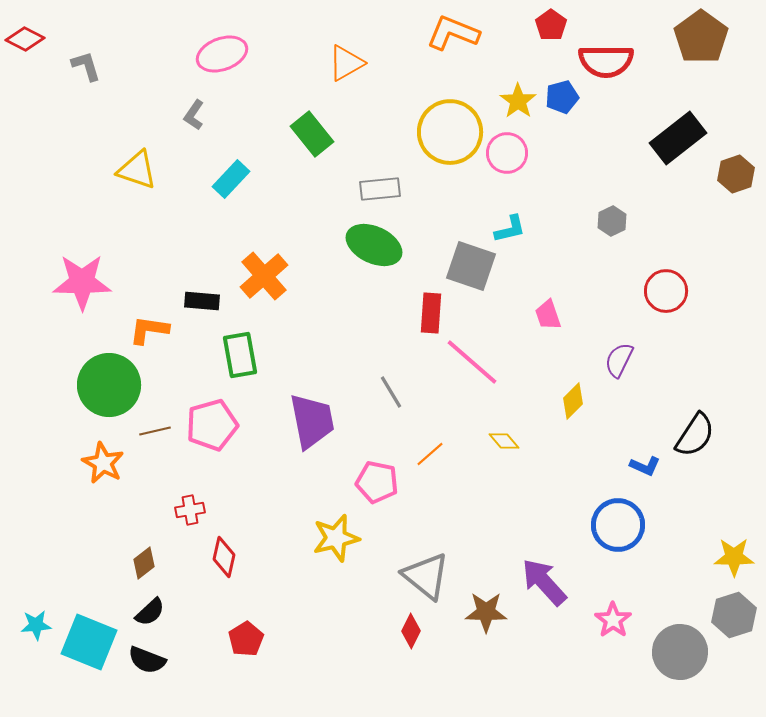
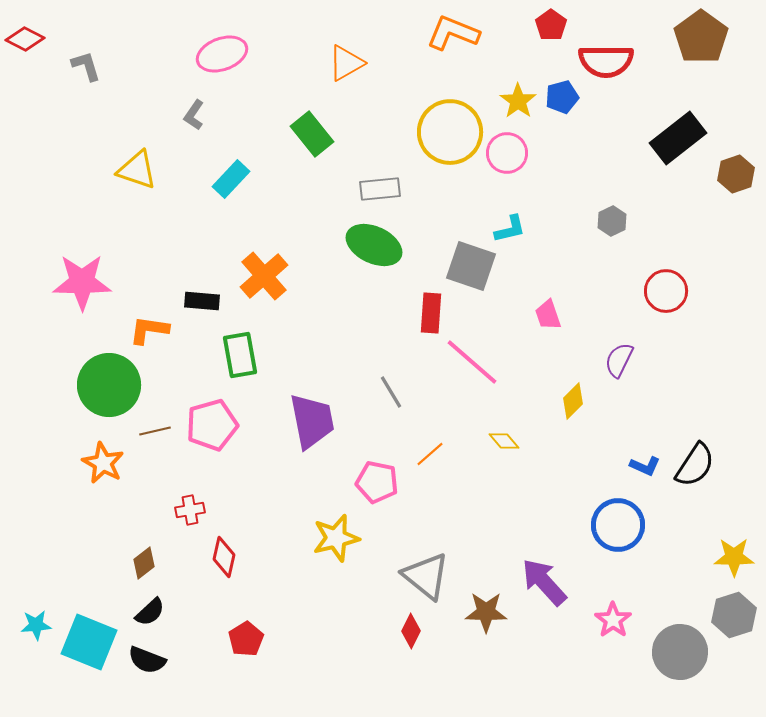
black semicircle at (695, 435): moved 30 px down
